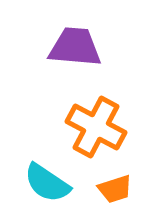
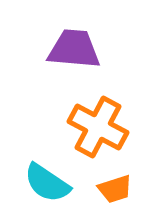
purple trapezoid: moved 1 px left, 2 px down
orange cross: moved 2 px right
